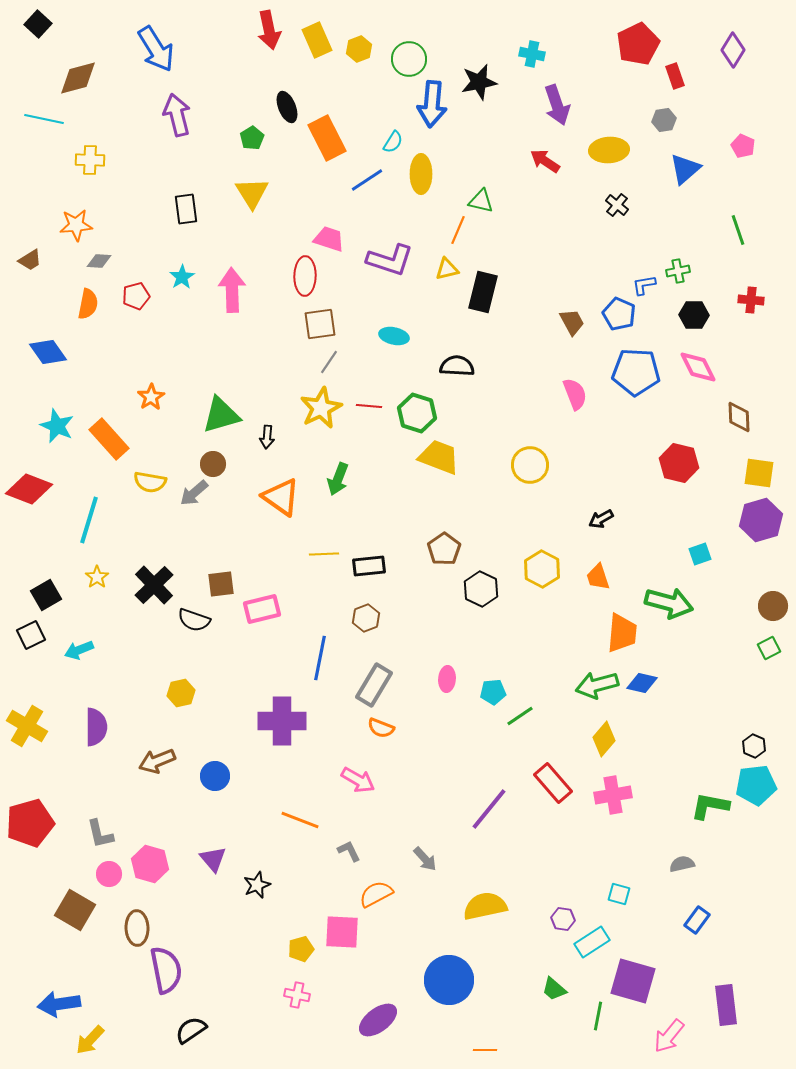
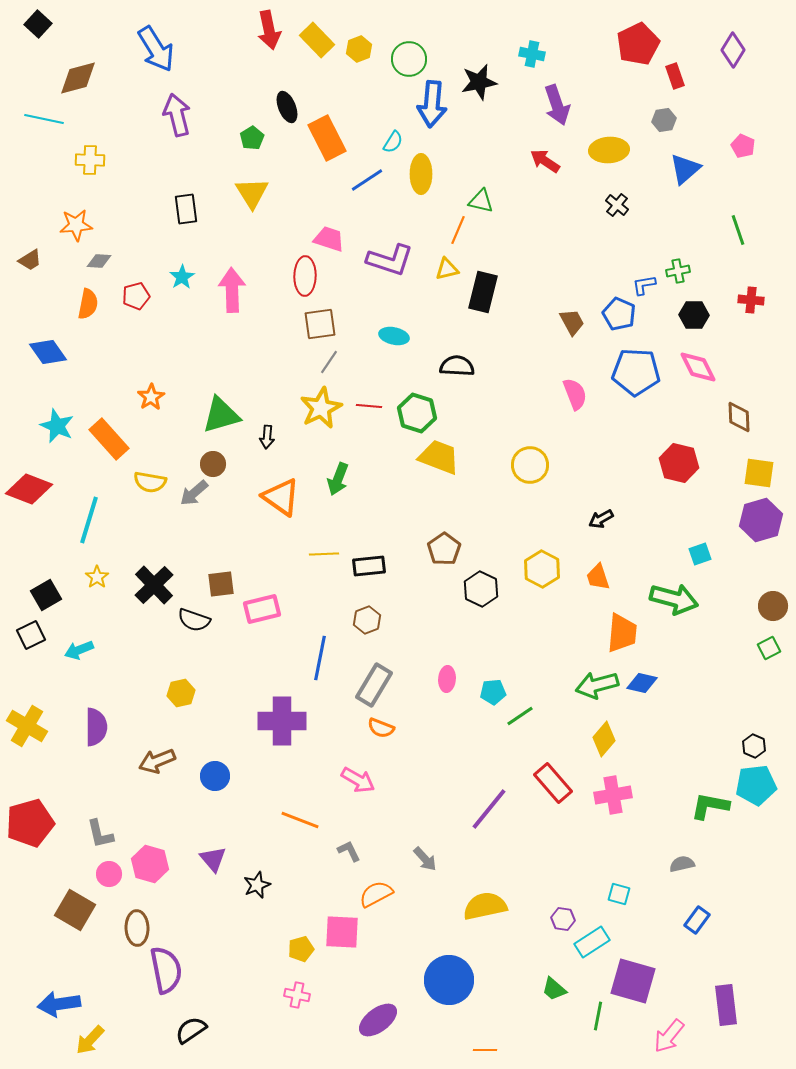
yellow rectangle at (317, 40): rotated 20 degrees counterclockwise
green arrow at (669, 603): moved 5 px right, 4 px up
brown hexagon at (366, 618): moved 1 px right, 2 px down
